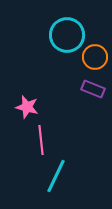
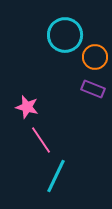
cyan circle: moved 2 px left
pink line: rotated 28 degrees counterclockwise
